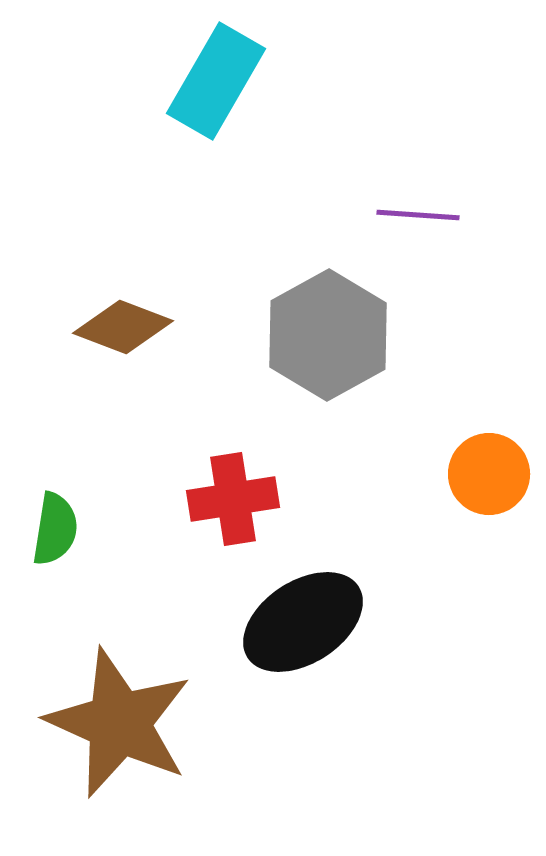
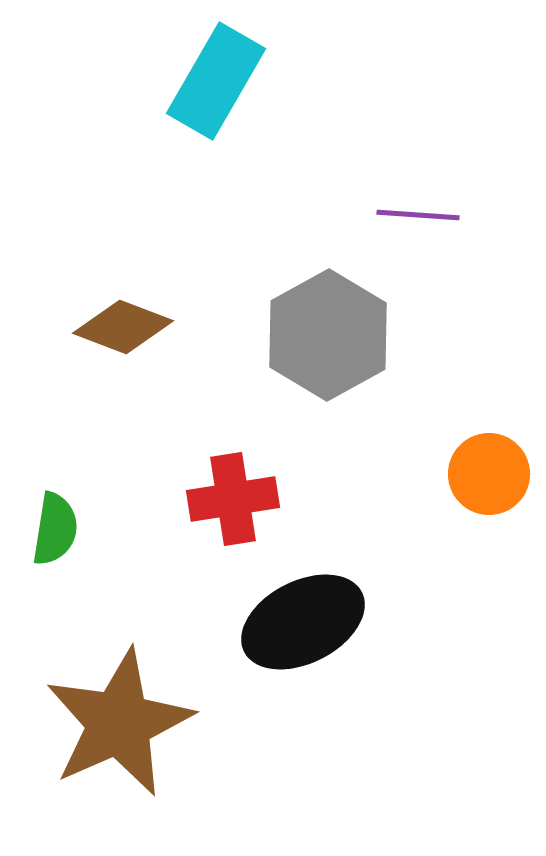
black ellipse: rotated 6 degrees clockwise
brown star: rotated 24 degrees clockwise
